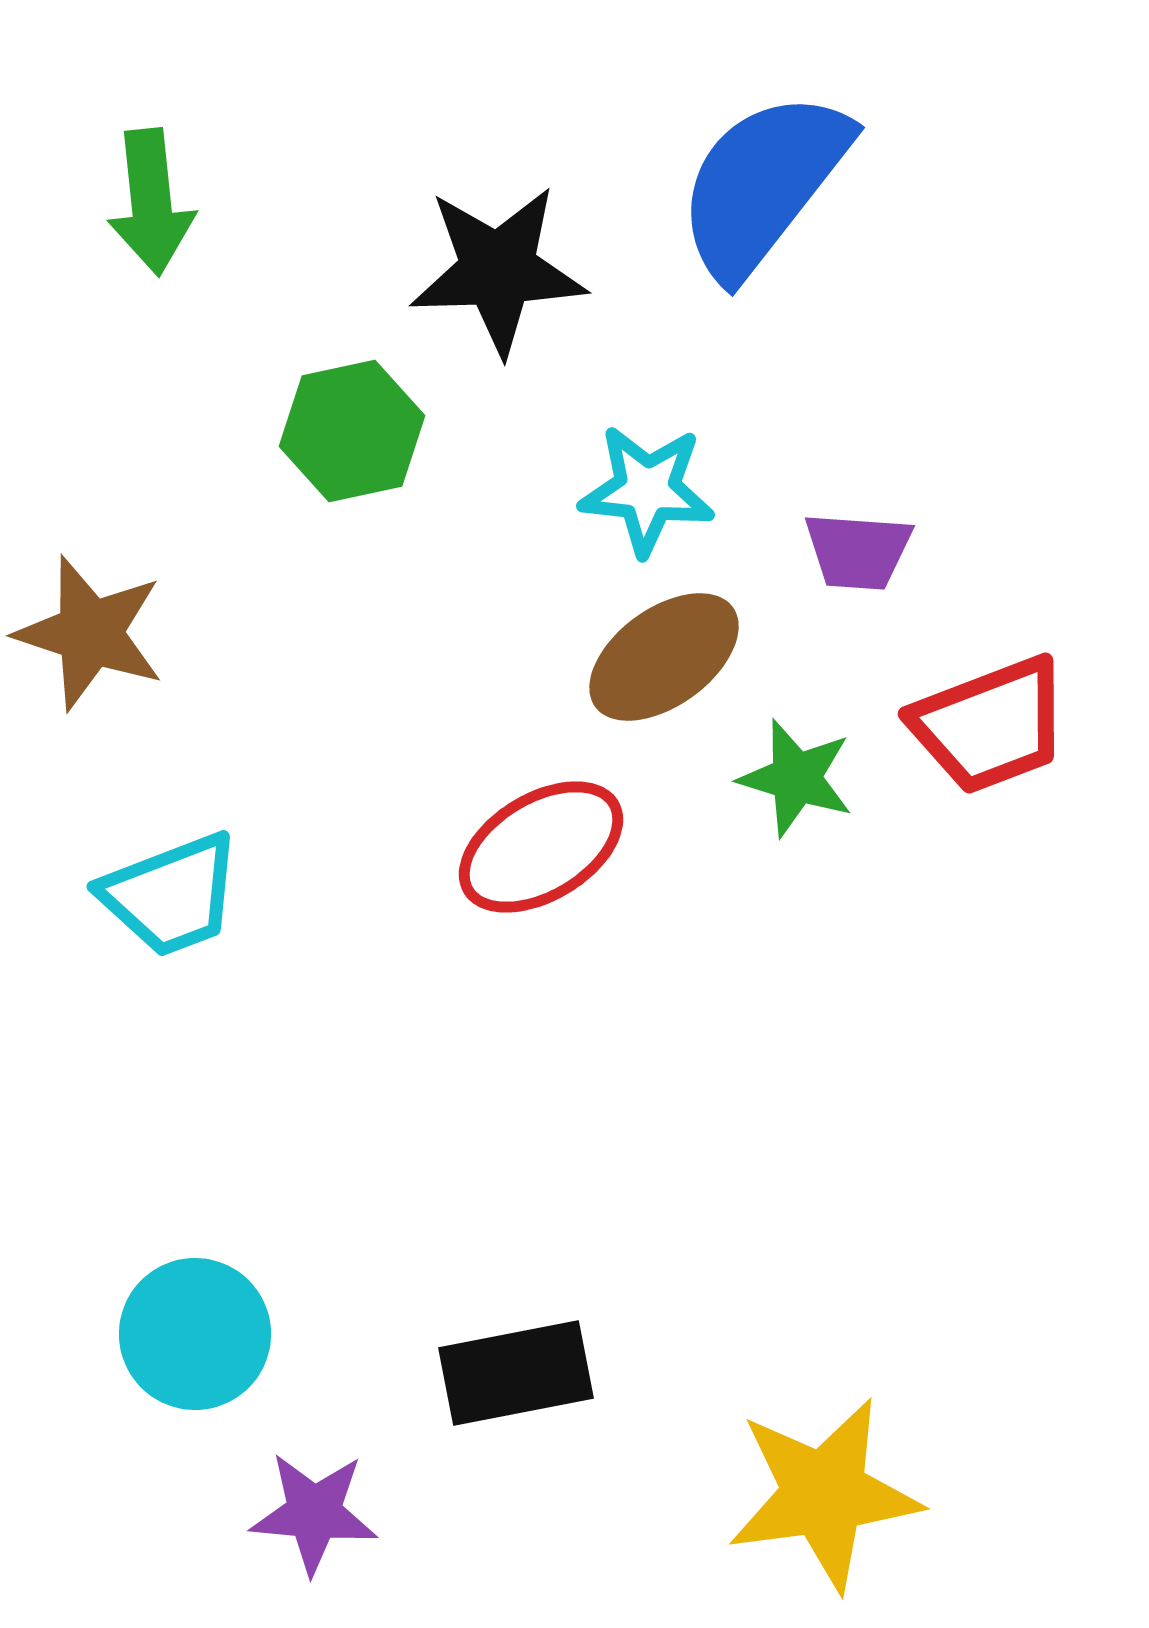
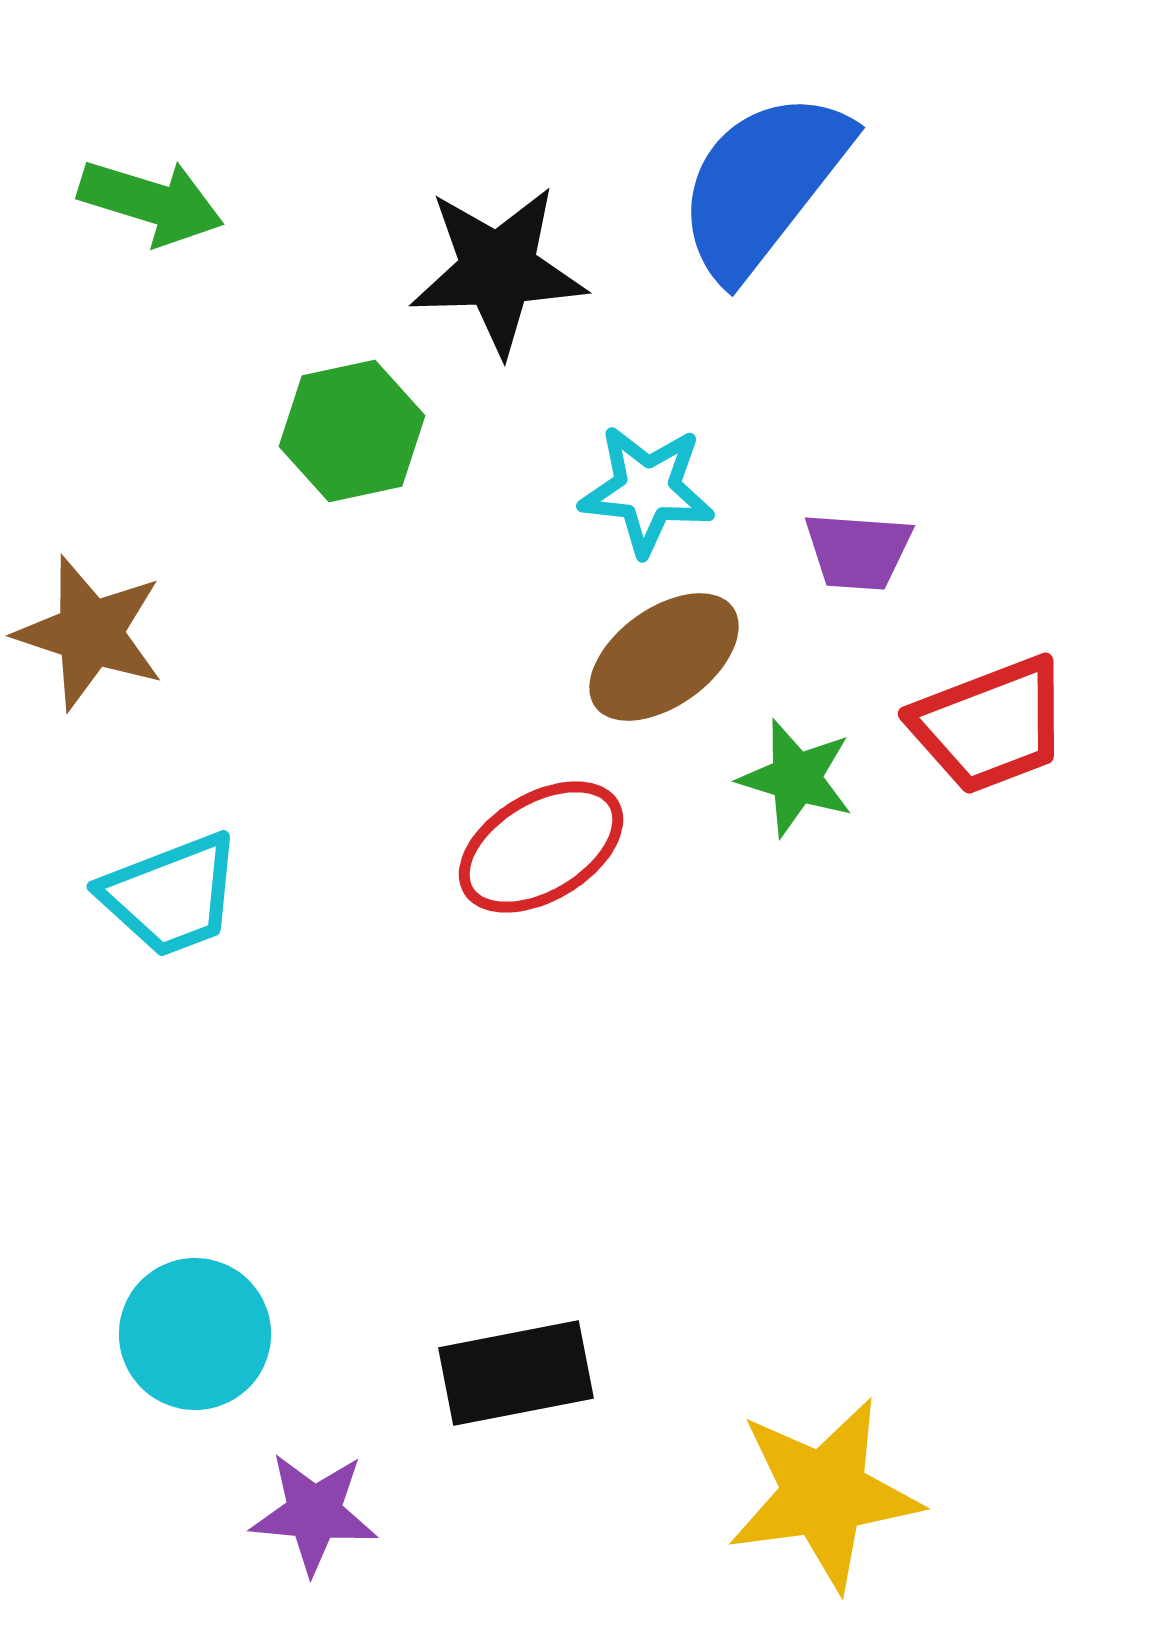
green arrow: rotated 67 degrees counterclockwise
